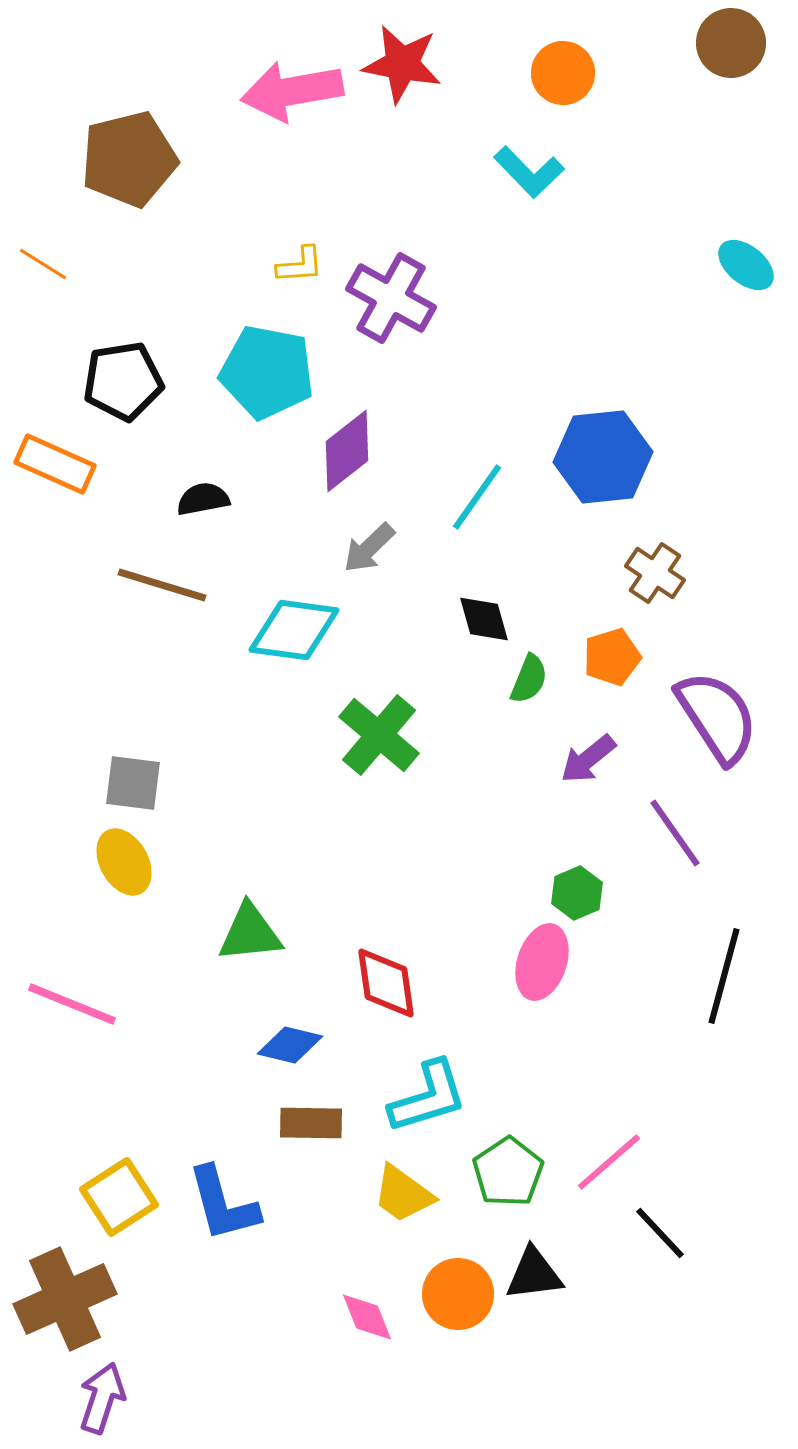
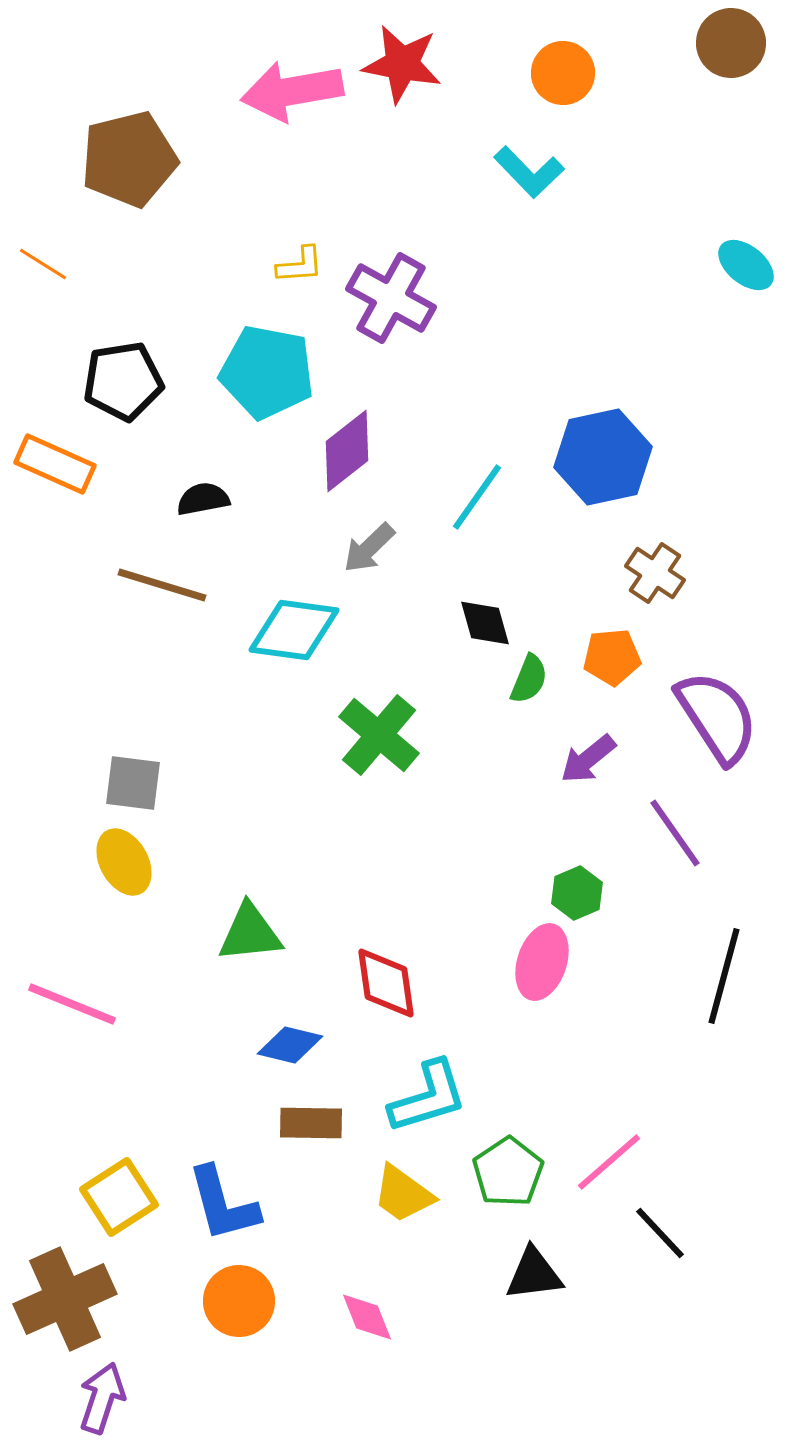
blue hexagon at (603, 457): rotated 6 degrees counterclockwise
black diamond at (484, 619): moved 1 px right, 4 px down
orange pentagon at (612, 657): rotated 12 degrees clockwise
orange circle at (458, 1294): moved 219 px left, 7 px down
